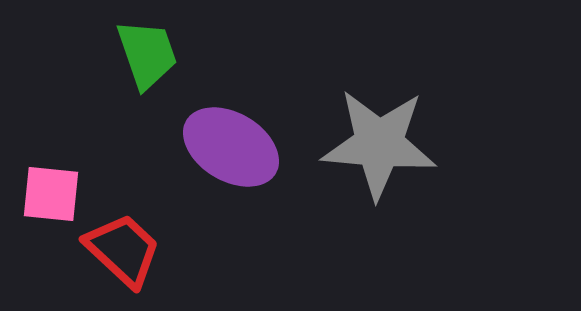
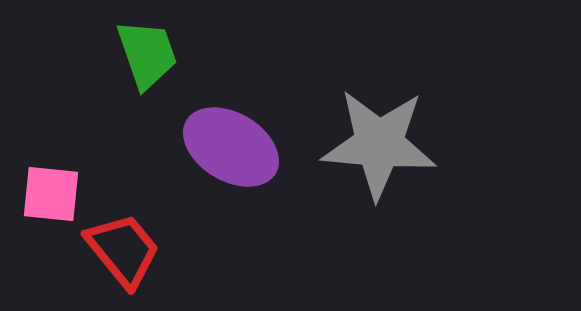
red trapezoid: rotated 8 degrees clockwise
